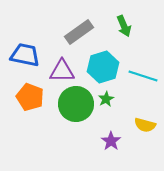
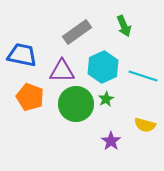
gray rectangle: moved 2 px left
blue trapezoid: moved 3 px left
cyan hexagon: rotated 8 degrees counterclockwise
